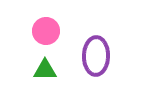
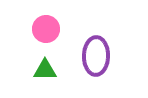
pink circle: moved 2 px up
